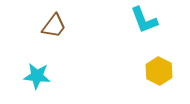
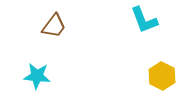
yellow hexagon: moved 3 px right, 5 px down
